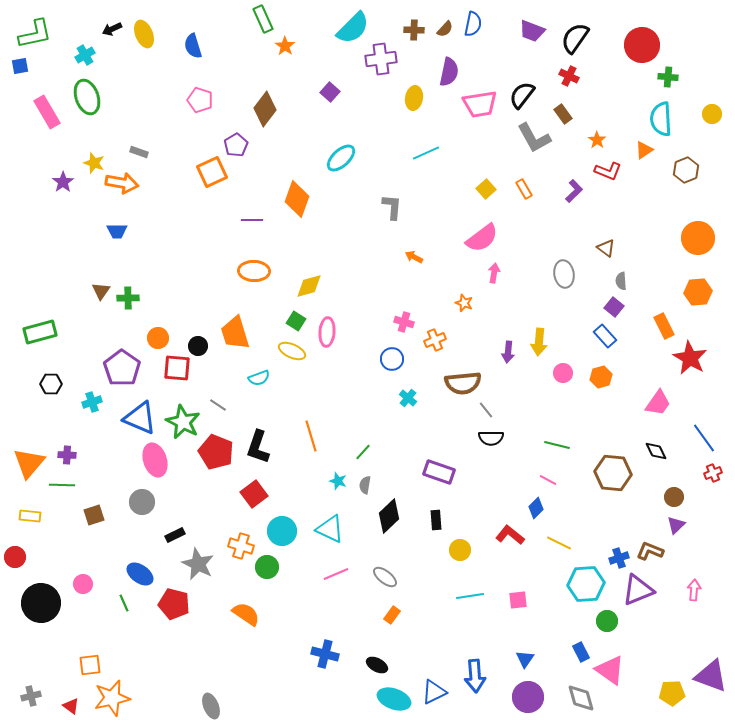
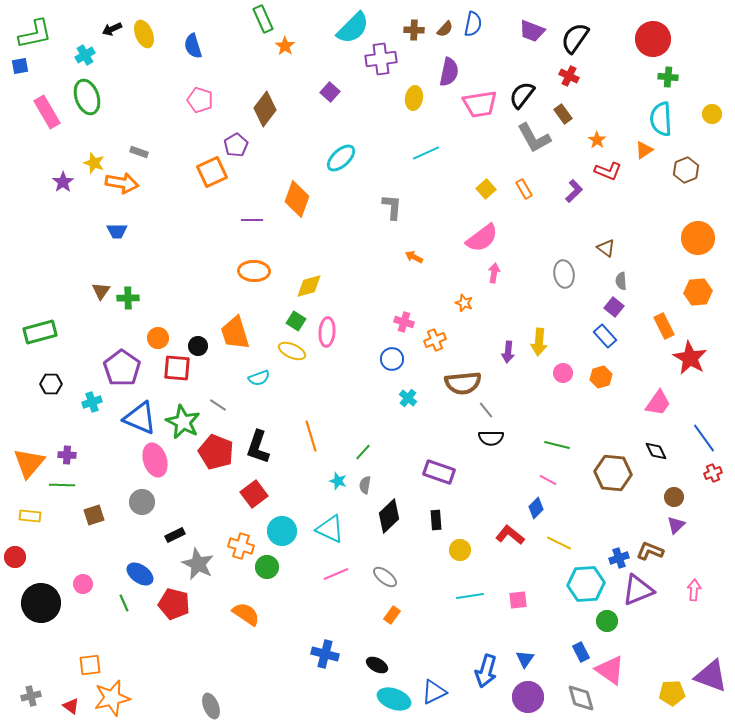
red circle at (642, 45): moved 11 px right, 6 px up
blue arrow at (475, 676): moved 11 px right, 5 px up; rotated 20 degrees clockwise
